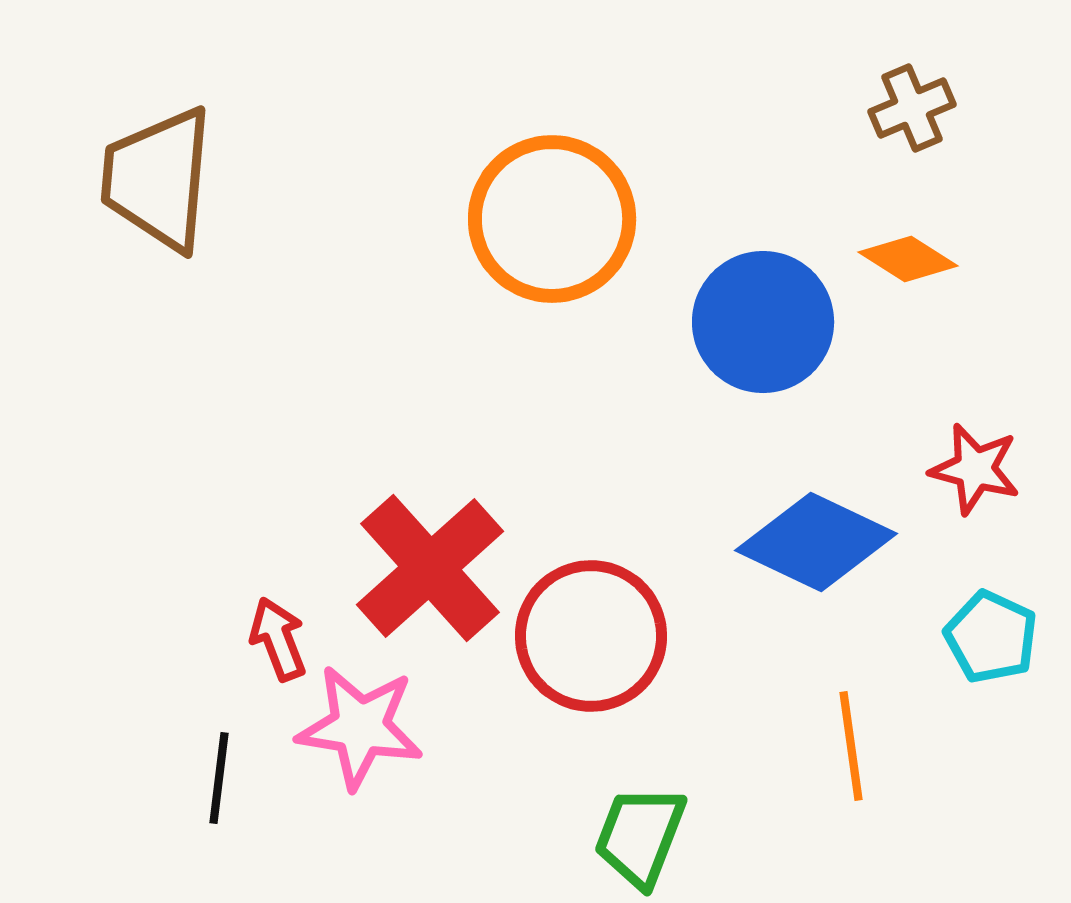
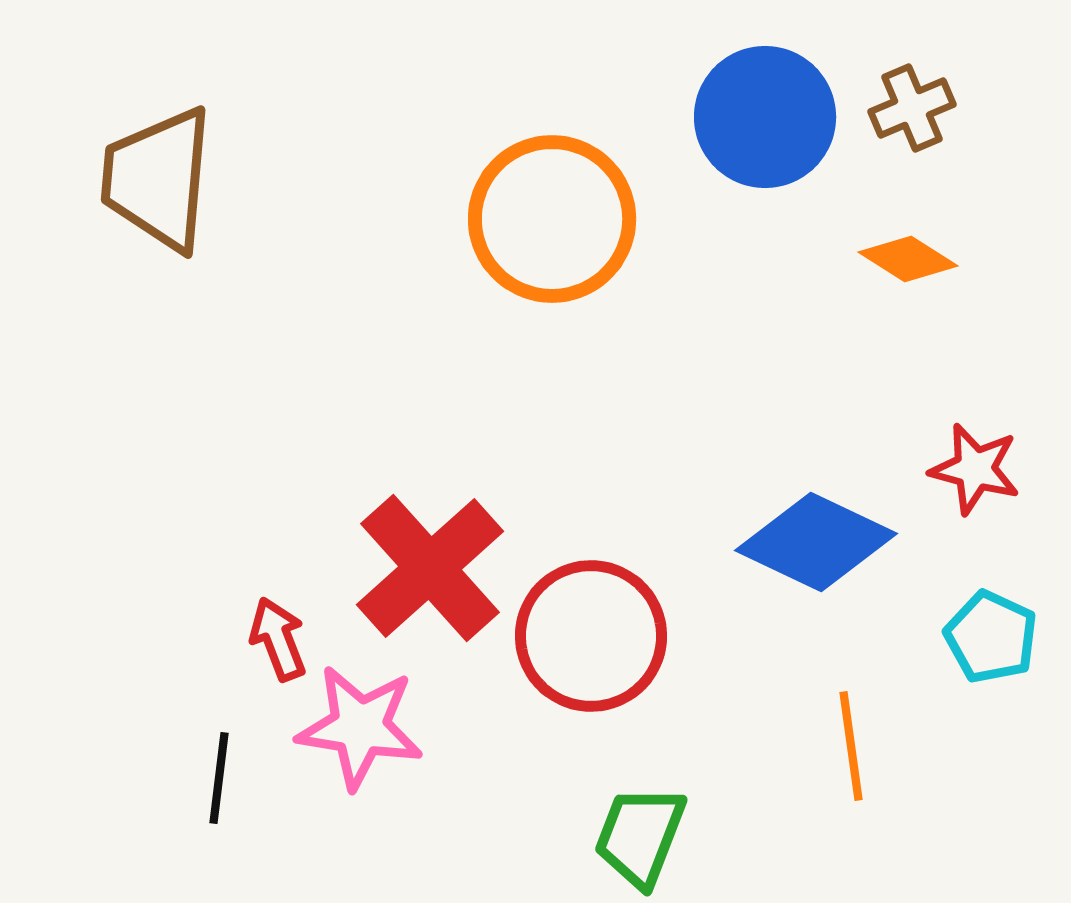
blue circle: moved 2 px right, 205 px up
